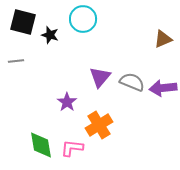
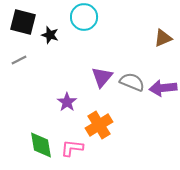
cyan circle: moved 1 px right, 2 px up
brown triangle: moved 1 px up
gray line: moved 3 px right, 1 px up; rotated 21 degrees counterclockwise
purple triangle: moved 2 px right
